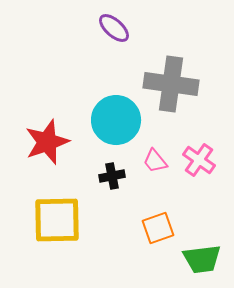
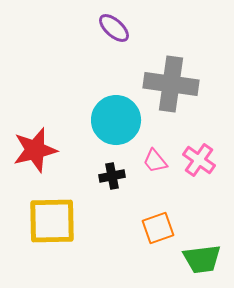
red star: moved 12 px left, 8 px down; rotated 6 degrees clockwise
yellow square: moved 5 px left, 1 px down
